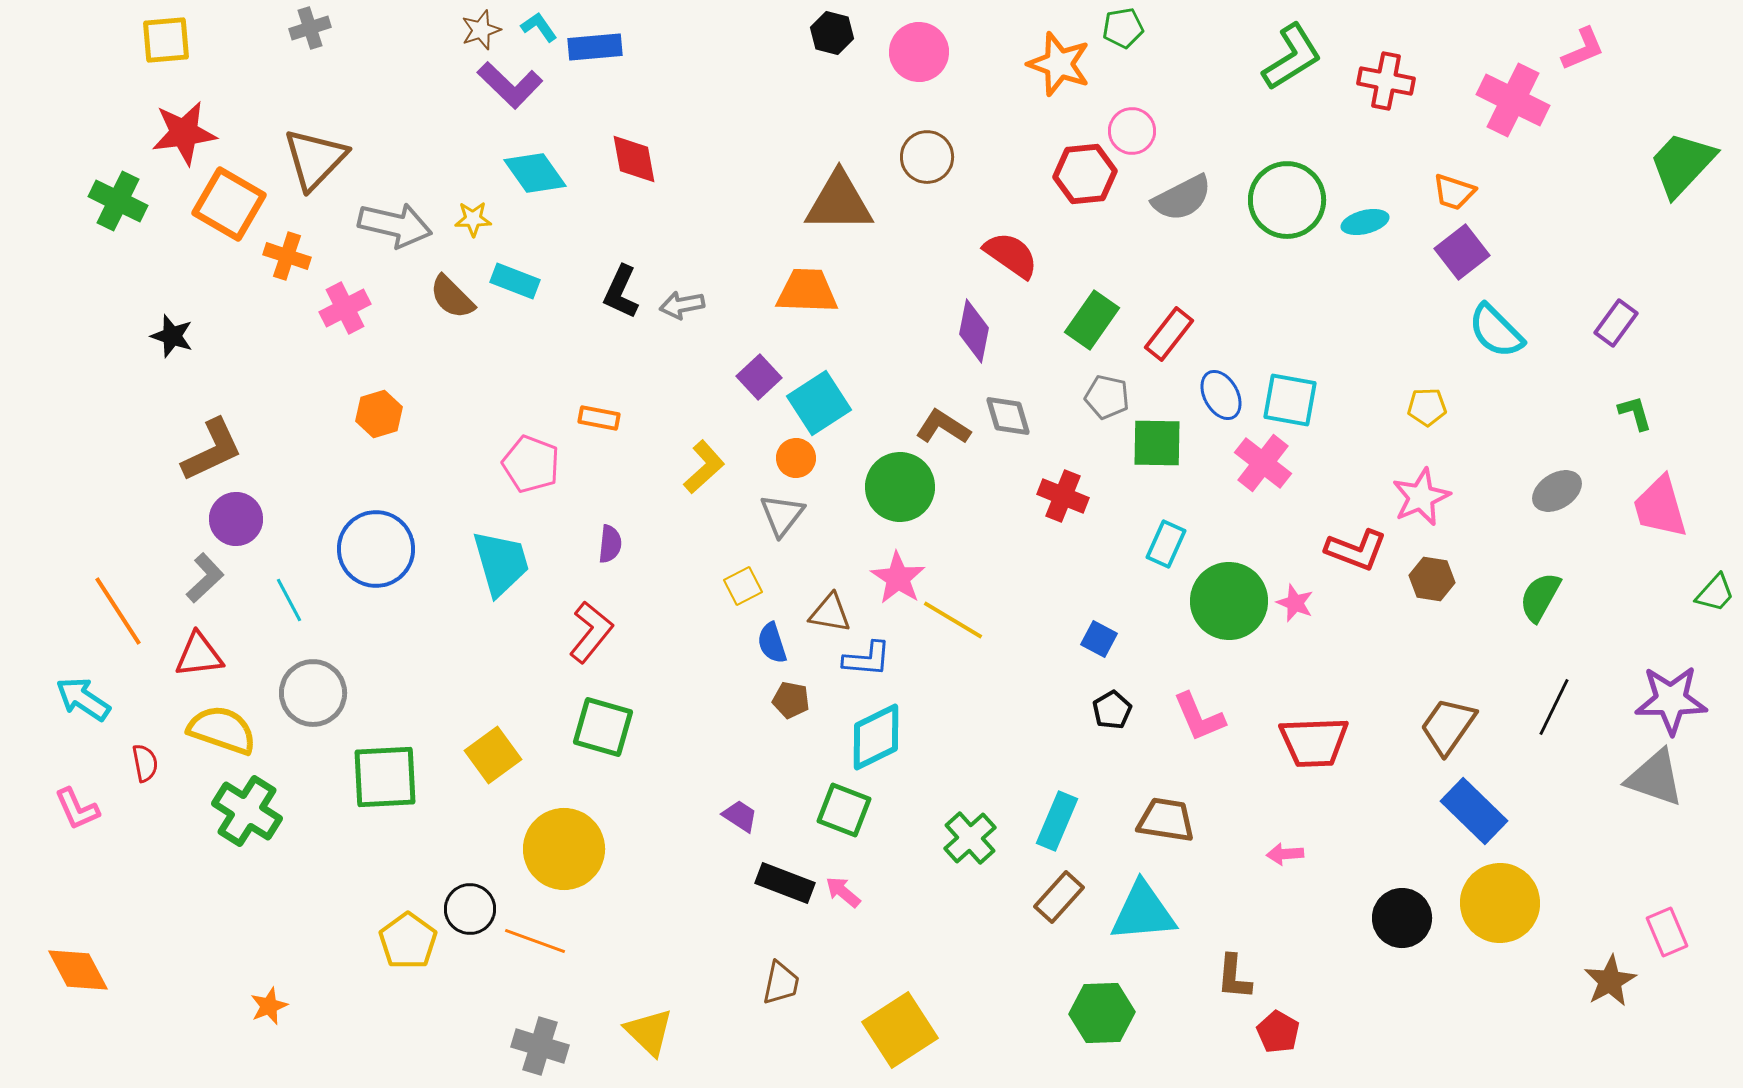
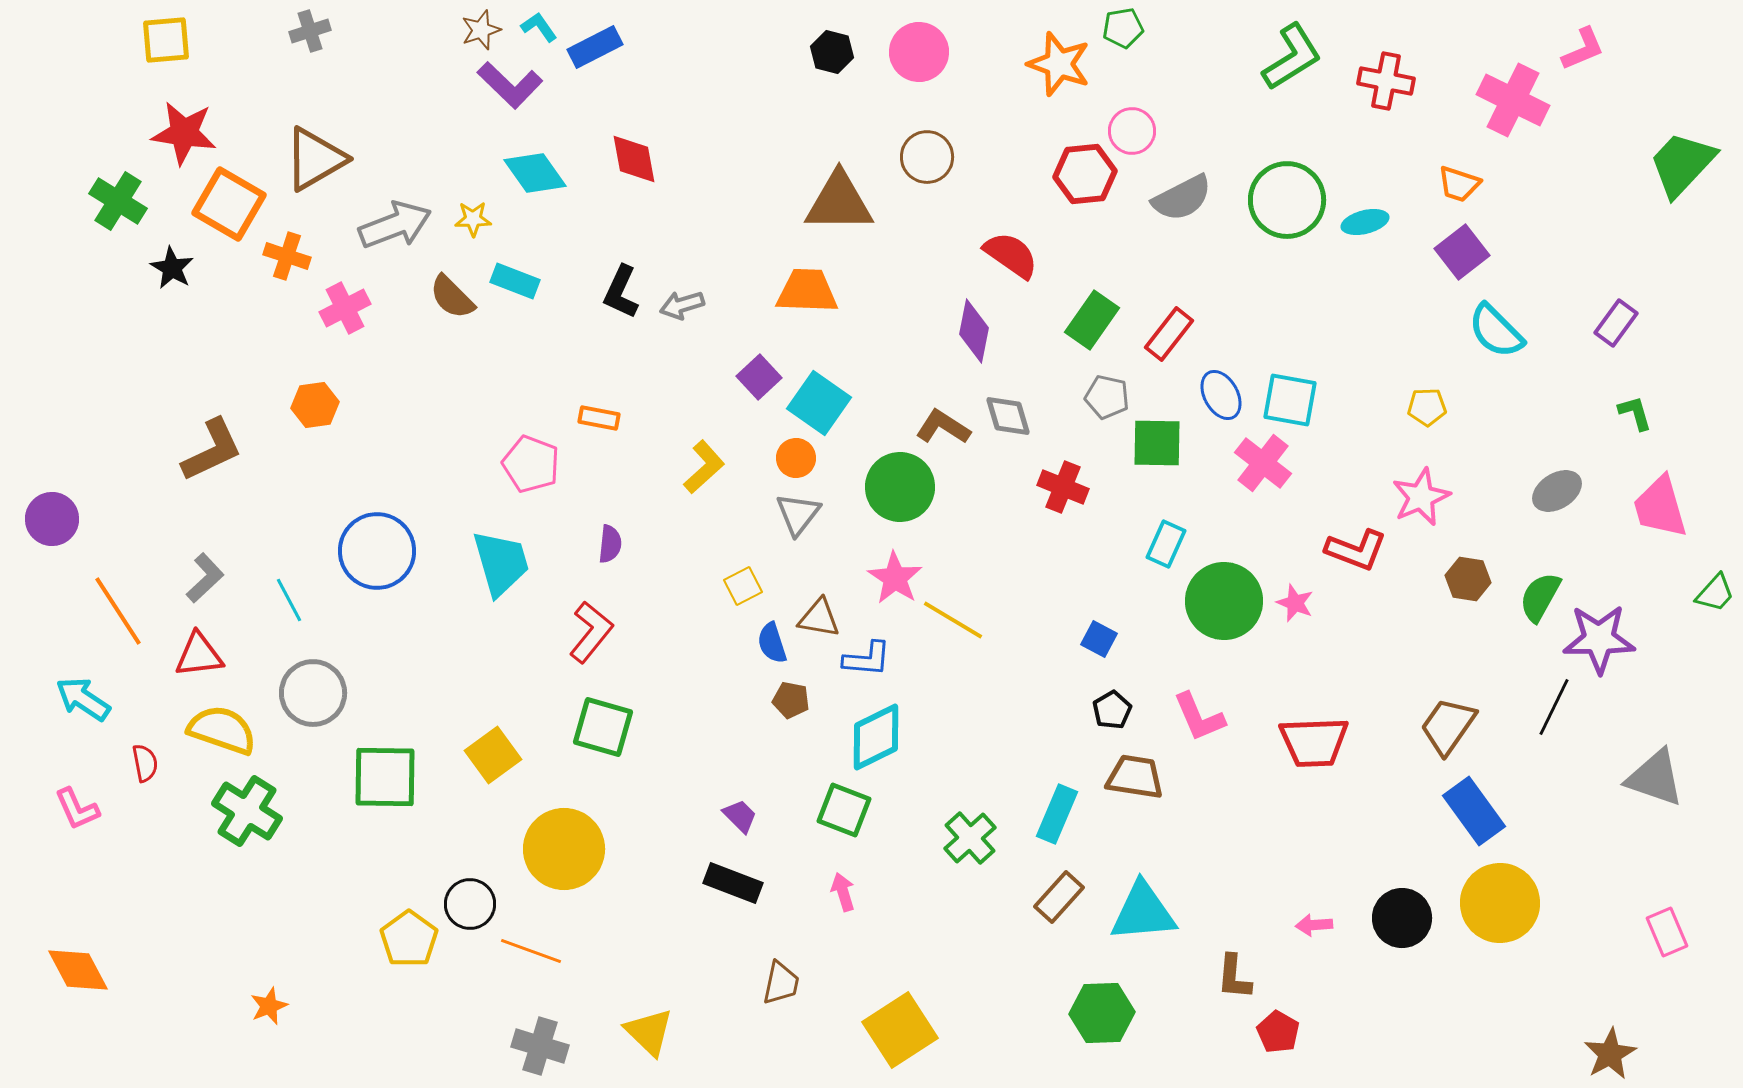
gray cross at (310, 28): moved 3 px down
black hexagon at (832, 33): moved 19 px down
blue rectangle at (595, 47): rotated 22 degrees counterclockwise
red star at (184, 133): rotated 16 degrees clockwise
brown triangle at (315, 159): rotated 16 degrees clockwise
orange trapezoid at (1454, 192): moved 5 px right, 8 px up
green cross at (118, 201): rotated 6 degrees clockwise
gray arrow at (395, 225): rotated 34 degrees counterclockwise
gray arrow at (682, 305): rotated 6 degrees counterclockwise
black star at (172, 336): moved 68 px up; rotated 12 degrees clockwise
cyan square at (819, 403): rotated 22 degrees counterclockwise
orange hexagon at (379, 414): moved 64 px left, 9 px up; rotated 9 degrees clockwise
red cross at (1063, 496): moved 9 px up
gray triangle at (782, 515): moved 16 px right, 1 px up
purple circle at (236, 519): moved 184 px left
blue circle at (376, 549): moved 1 px right, 2 px down
pink star at (898, 578): moved 3 px left
brown hexagon at (1432, 579): moved 36 px right
green circle at (1229, 601): moved 5 px left
brown triangle at (830, 613): moved 11 px left, 5 px down
purple star at (1671, 700): moved 72 px left, 61 px up
green square at (385, 777): rotated 4 degrees clockwise
blue rectangle at (1474, 811): rotated 10 degrees clockwise
purple trapezoid at (740, 816): rotated 12 degrees clockwise
brown trapezoid at (1166, 820): moved 31 px left, 43 px up
cyan rectangle at (1057, 821): moved 7 px up
pink arrow at (1285, 854): moved 29 px right, 71 px down
black rectangle at (785, 883): moved 52 px left
pink arrow at (843, 892): rotated 33 degrees clockwise
black circle at (470, 909): moved 5 px up
yellow pentagon at (408, 941): moved 1 px right, 2 px up
orange line at (535, 941): moved 4 px left, 10 px down
brown star at (1610, 981): moved 73 px down
